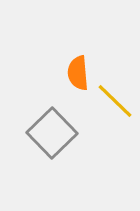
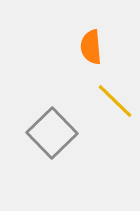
orange semicircle: moved 13 px right, 26 px up
